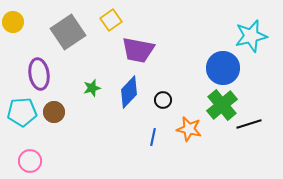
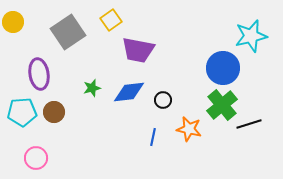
blue diamond: rotated 40 degrees clockwise
pink circle: moved 6 px right, 3 px up
